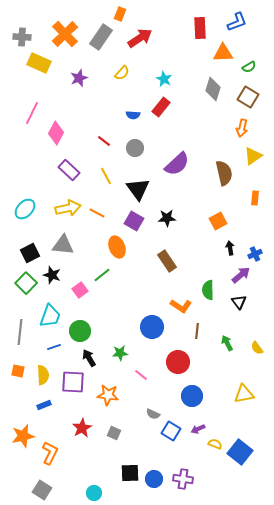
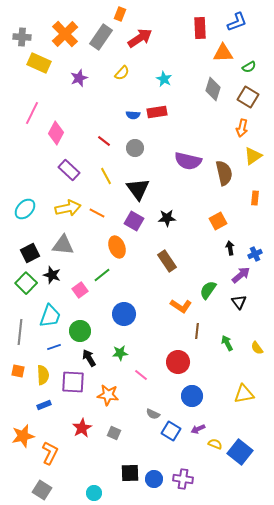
red rectangle at (161, 107): moved 4 px left, 5 px down; rotated 42 degrees clockwise
purple semicircle at (177, 164): moved 11 px right, 3 px up; rotated 56 degrees clockwise
green semicircle at (208, 290): rotated 36 degrees clockwise
blue circle at (152, 327): moved 28 px left, 13 px up
